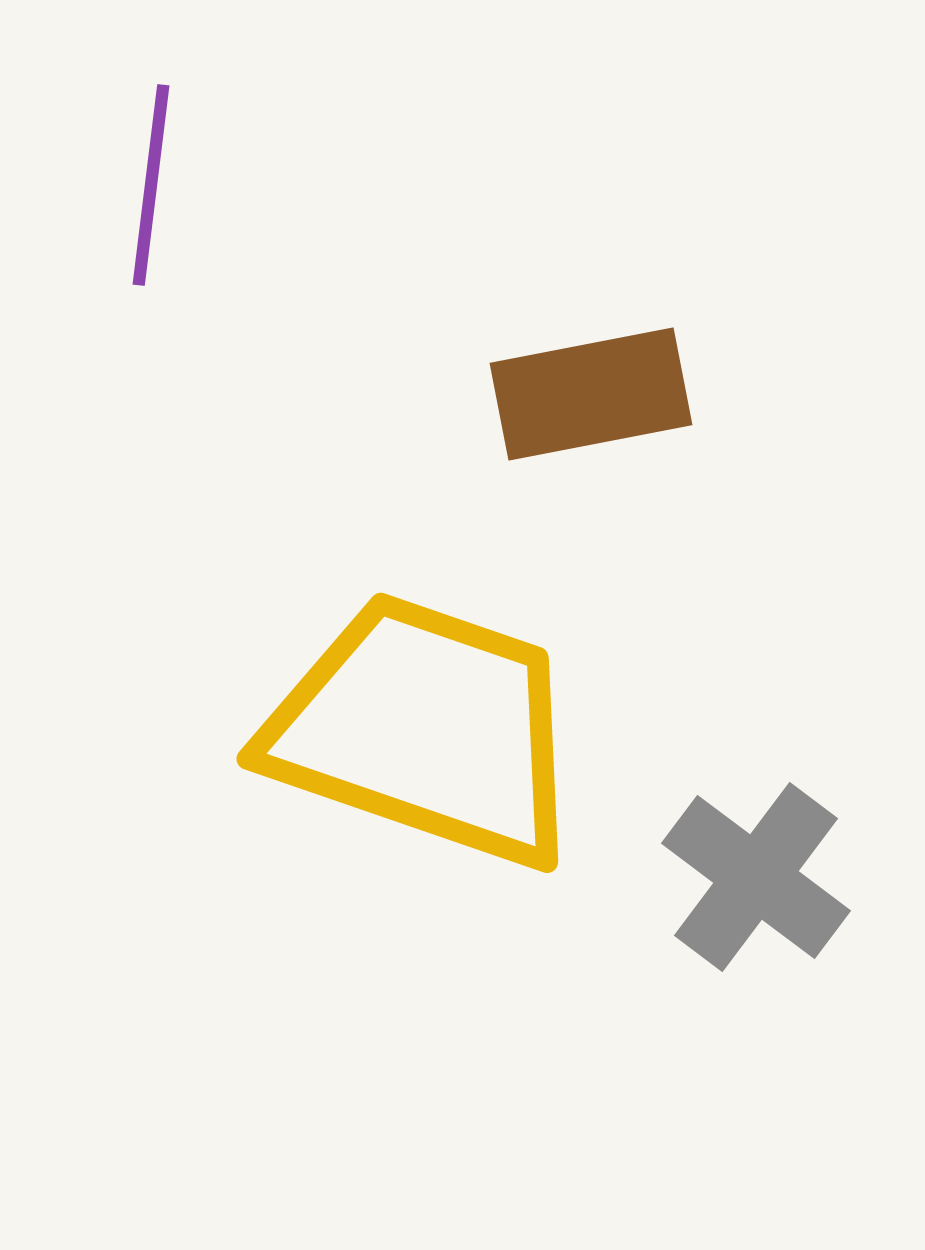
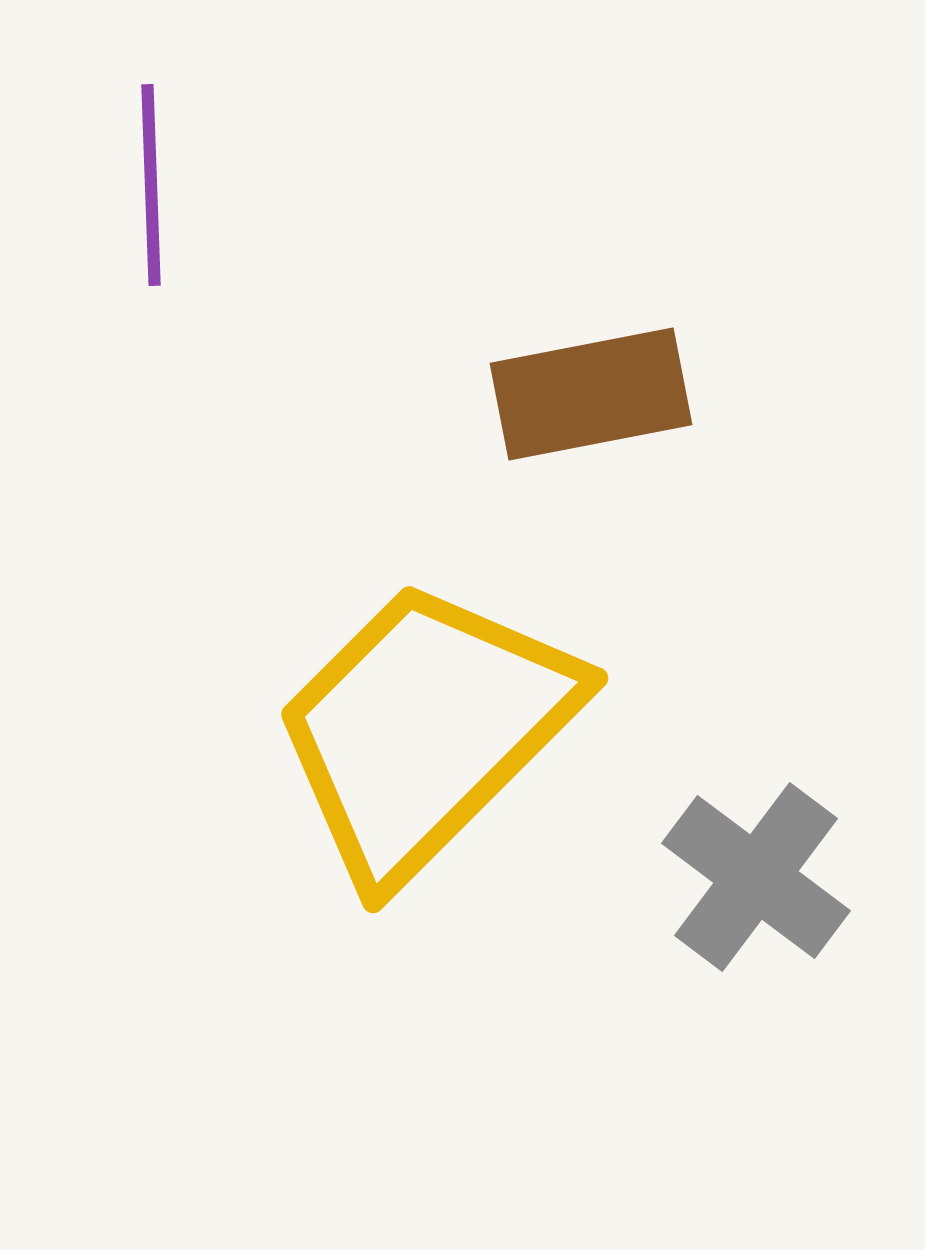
purple line: rotated 9 degrees counterclockwise
yellow trapezoid: rotated 64 degrees counterclockwise
